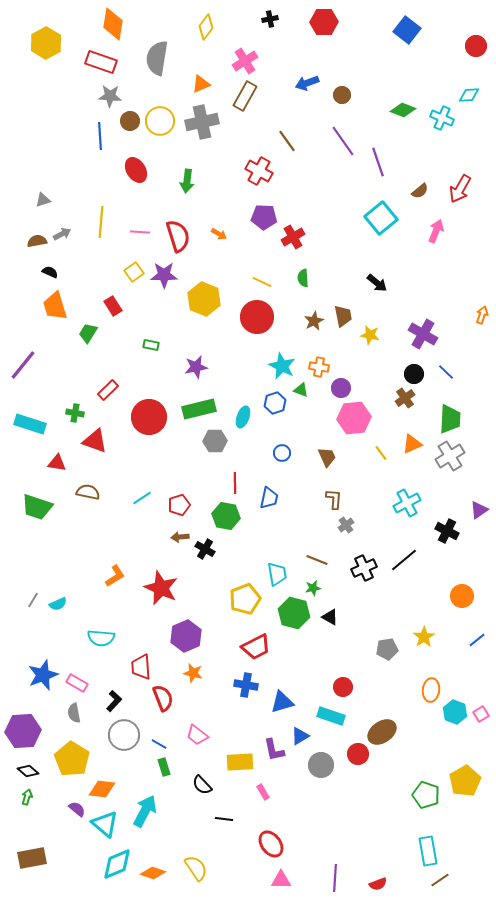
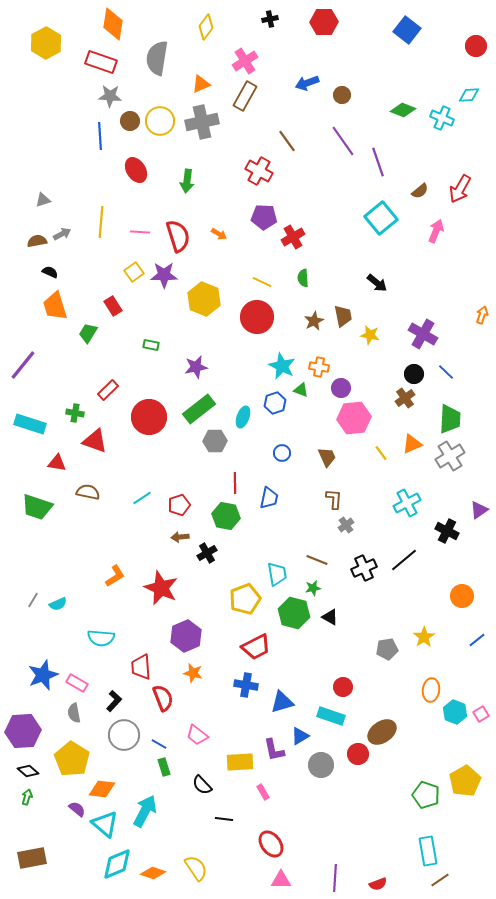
green rectangle at (199, 409): rotated 24 degrees counterclockwise
black cross at (205, 549): moved 2 px right, 4 px down; rotated 30 degrees clockwise
